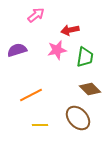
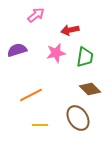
pink star: moved 1 px left, 3 px down
brown ellipse: rotated 10 degrees clockwise
